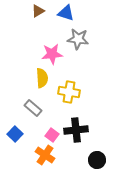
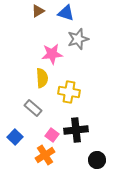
gray star: rotated 25 degrees counterclockwise
blue square: moved 3 px down
orange cross: rotated 24 degrees clockwise
